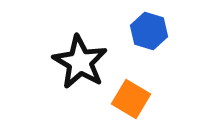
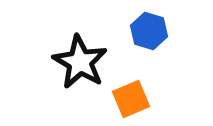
orange square: rotated 36 degrees clockwise
